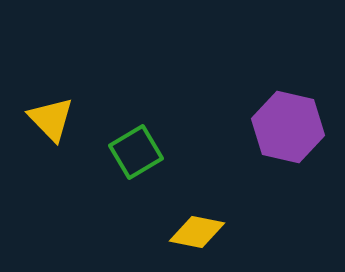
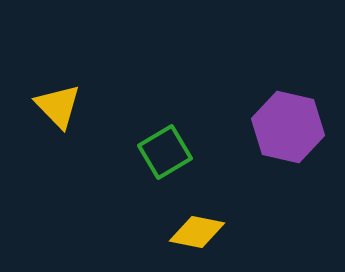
yellow triangle: moved 7 px right, 13 px up
green square: moved 29 px right
